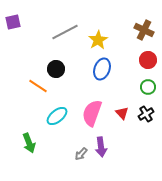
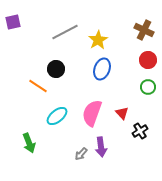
black cross: moved 6 px left, 17 px down
